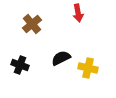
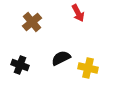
red arrow: rotated 18 degrees counterclockwise
brown cross: moved 2 px up
